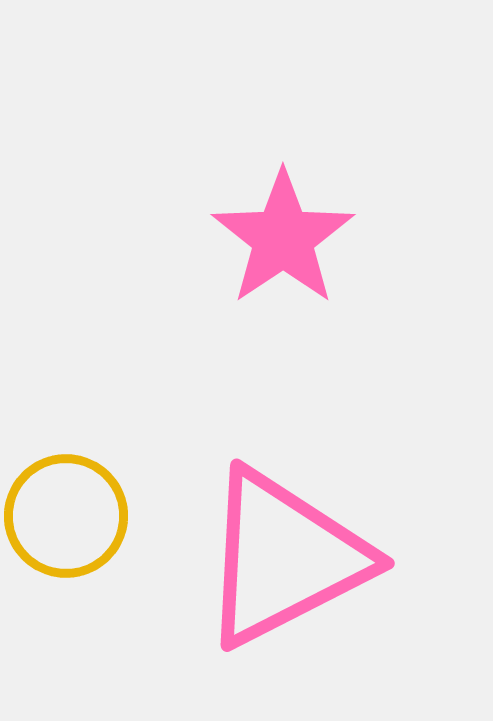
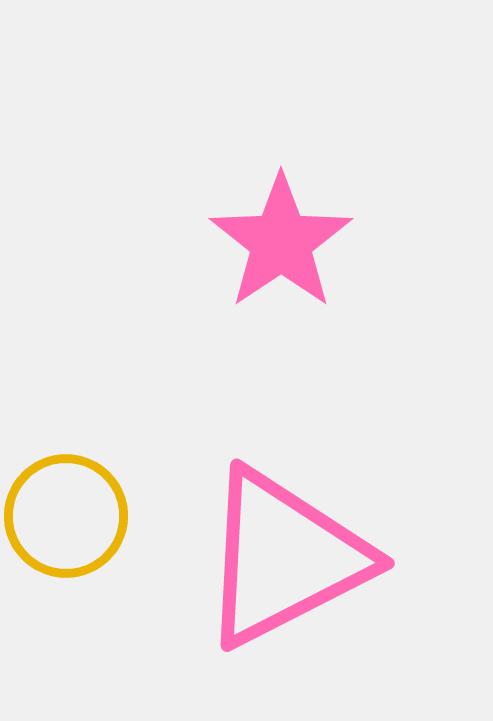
pink star: moved 2 px left, 4 px down
